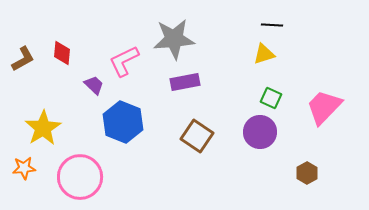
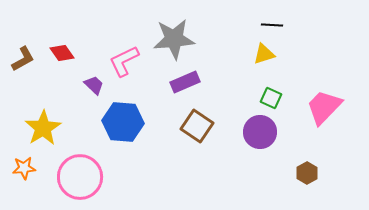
red diamond: rotated 40 degrees counterclockwise
purple rectangle: rotated 12 degrees counterclockwise
blue hexagon: rotated 18 degrees counterclockwise
brown square: moved 10 px up
